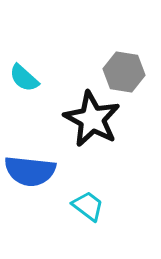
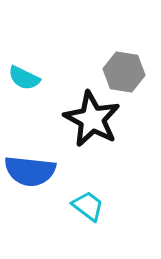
cyan semicircle: rotated 16 degrees counterclockwise
